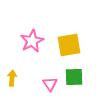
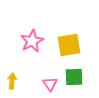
yellow arrow: moved 3 px down
